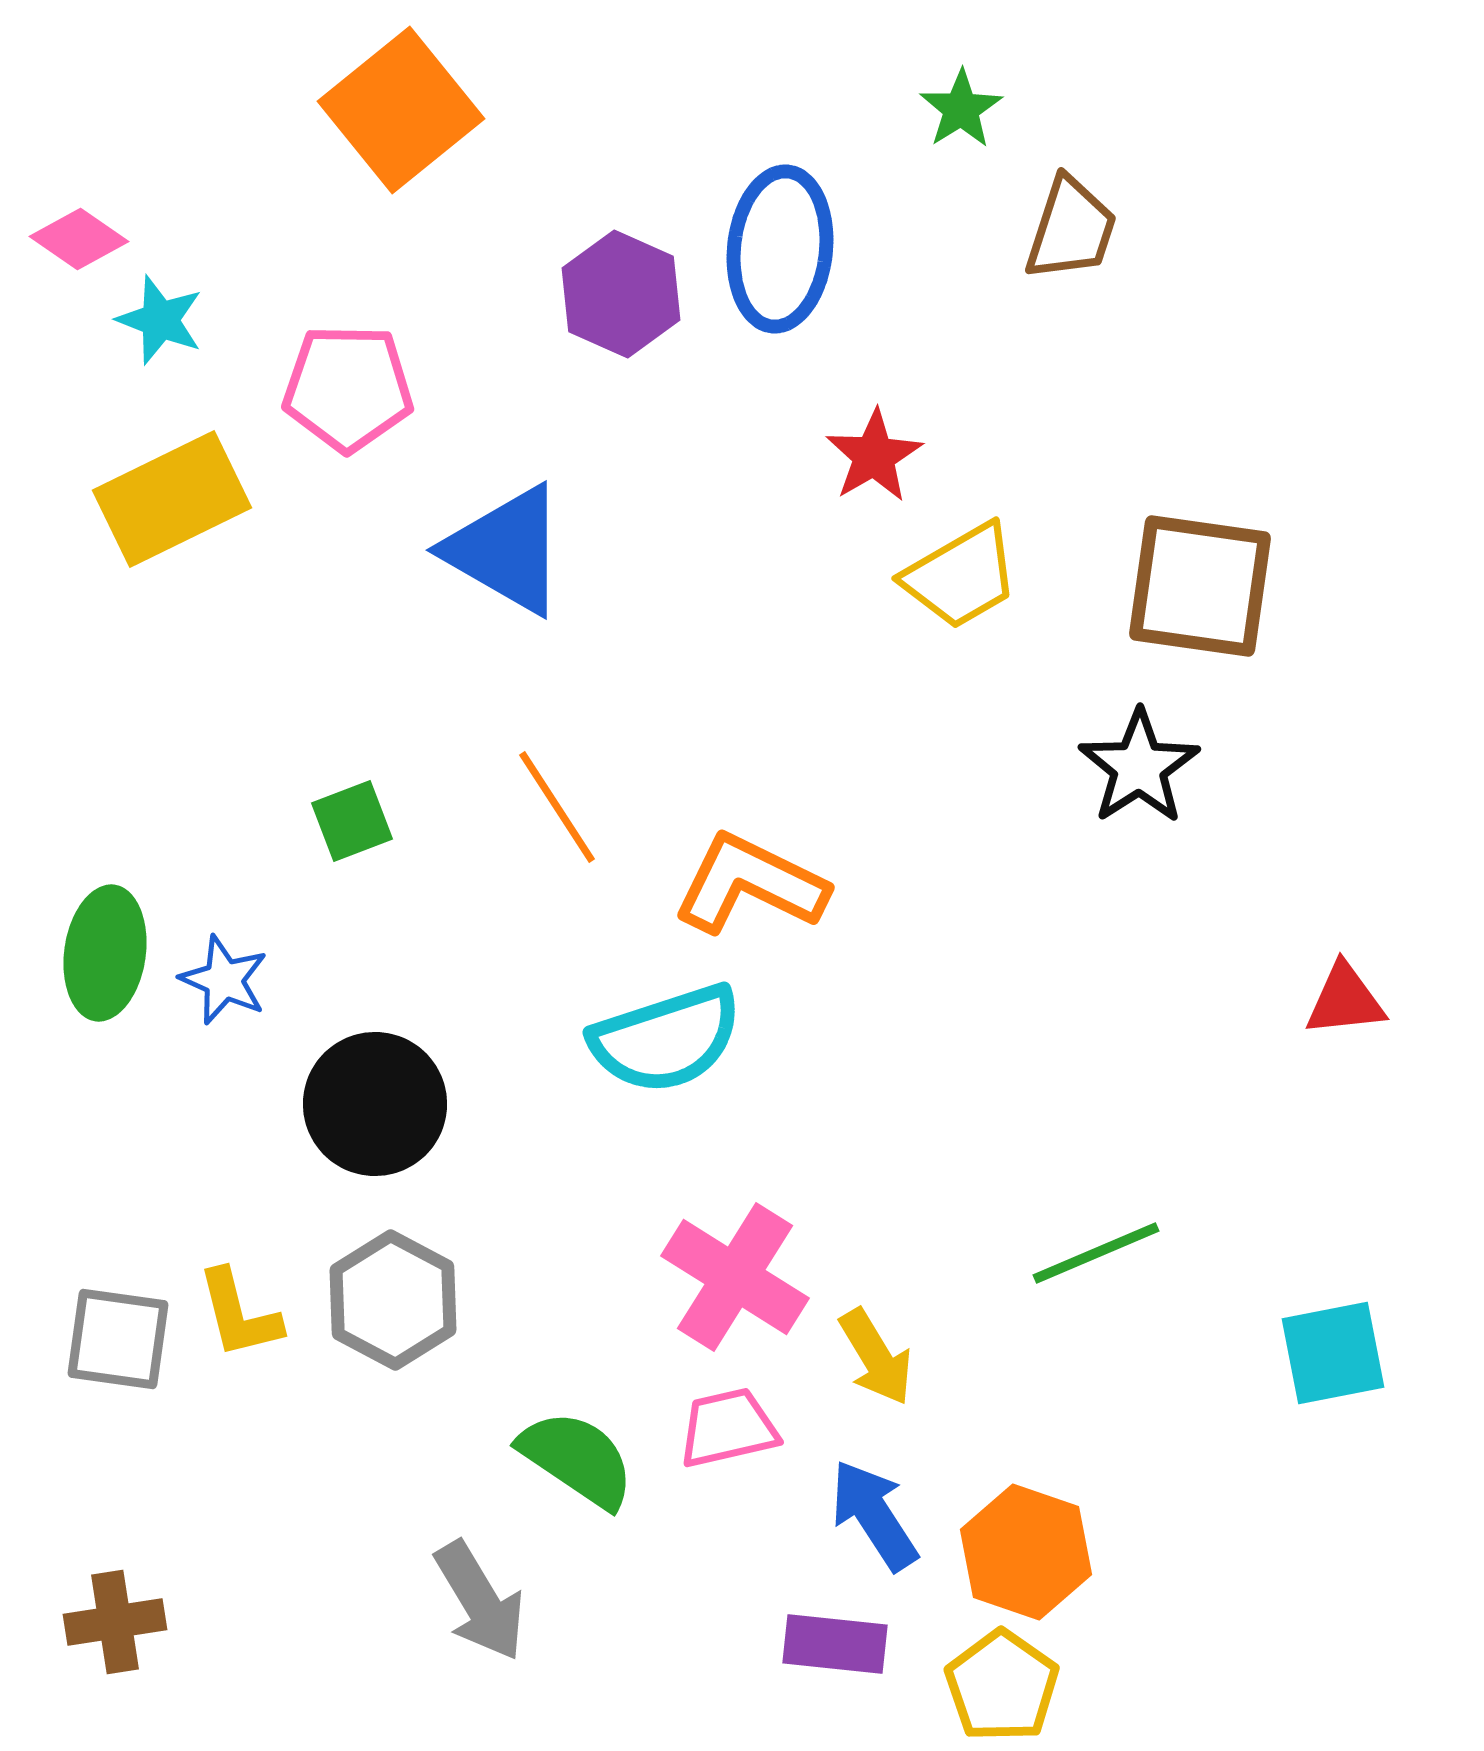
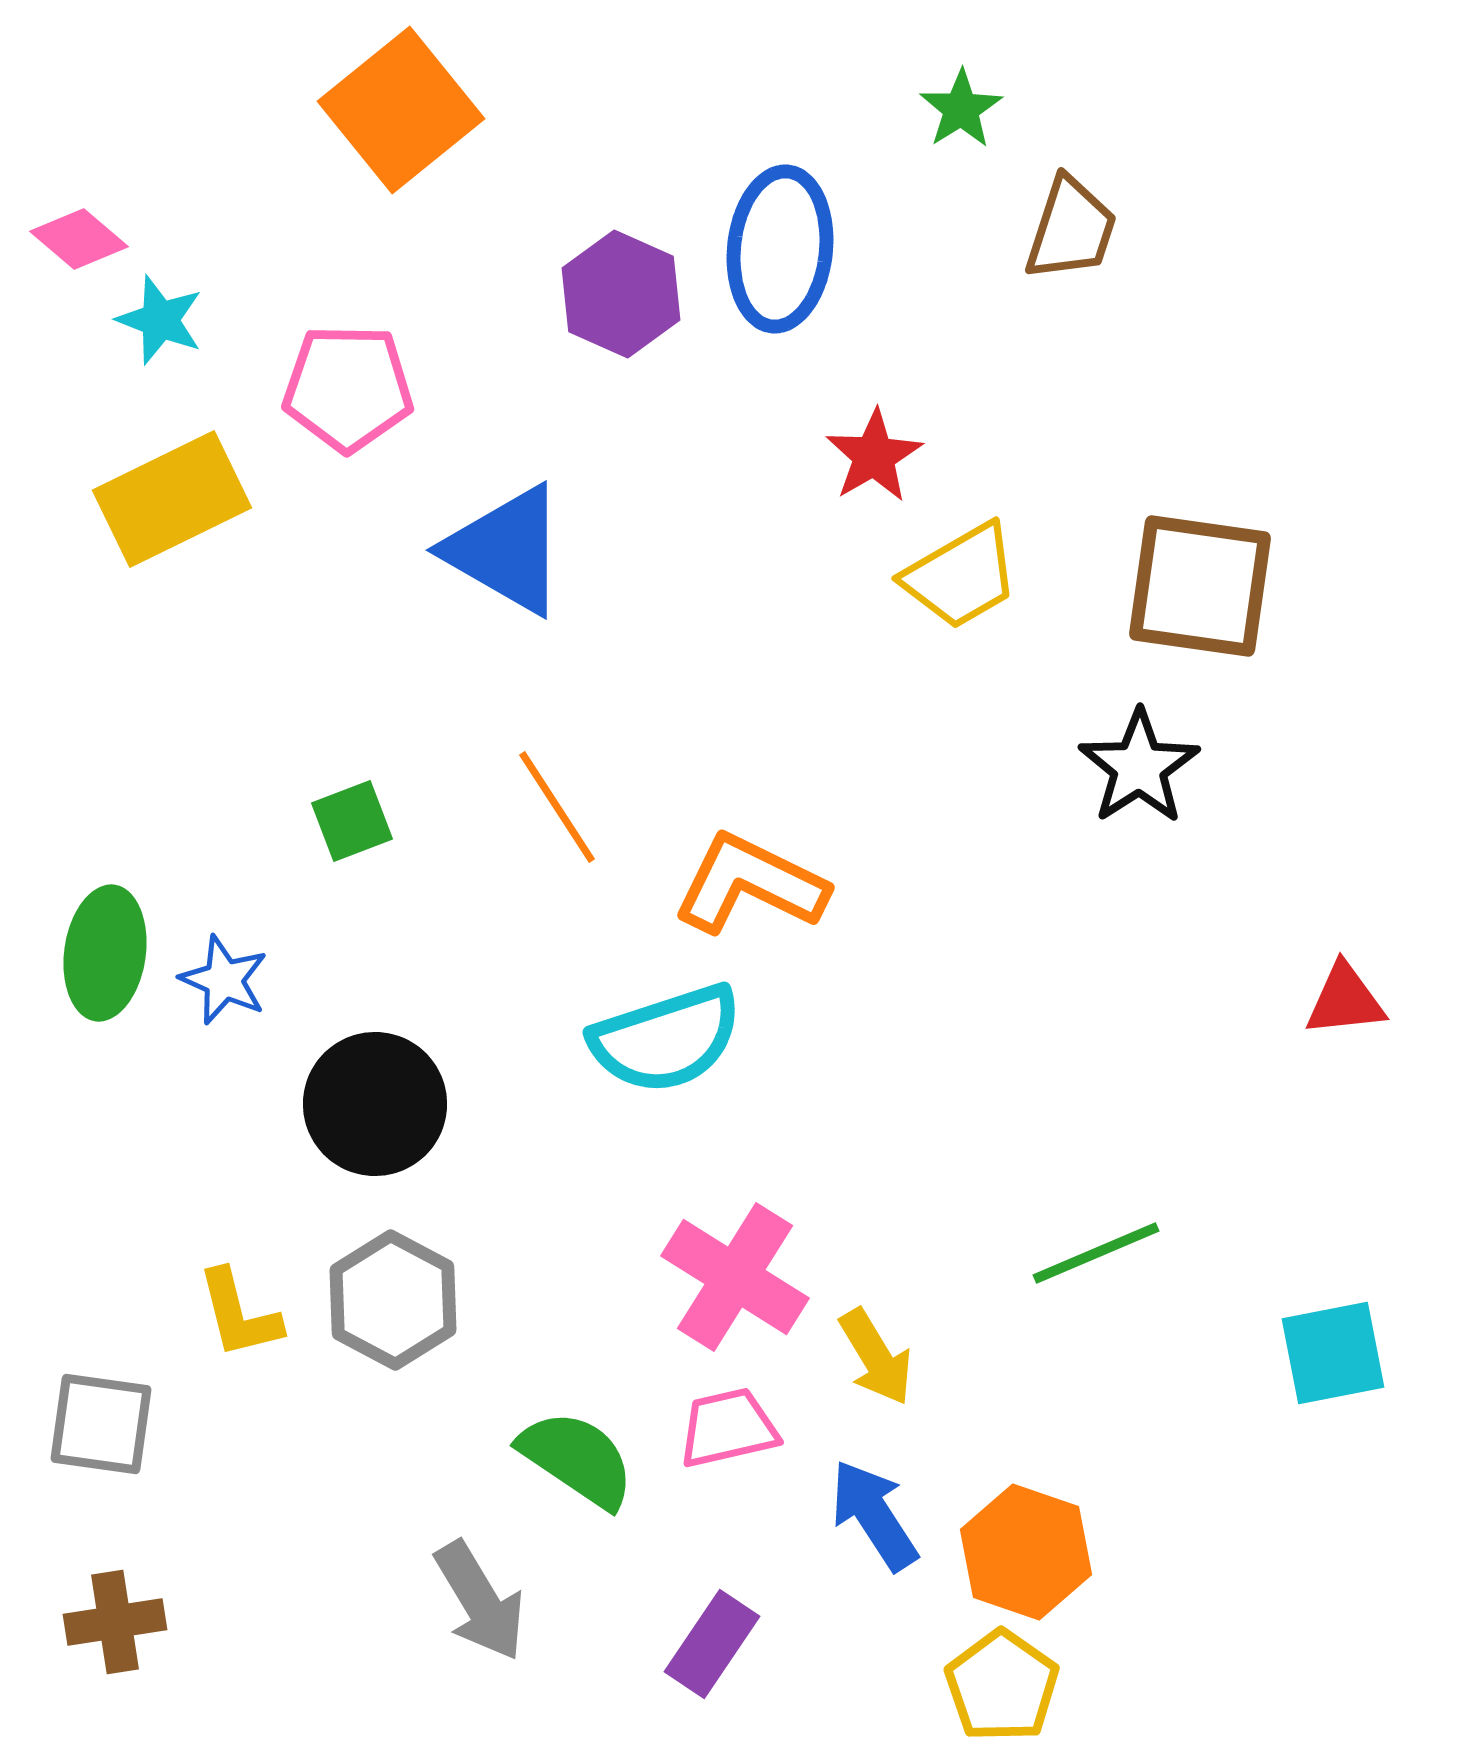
pink diamond: rotated 6 degrees clockwise
gray square: moved 17 px left, 85 px down
purple rectangle: moved 123 px left; rotated 62 degrees counterclockwise
